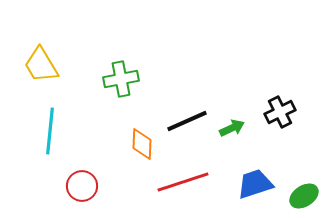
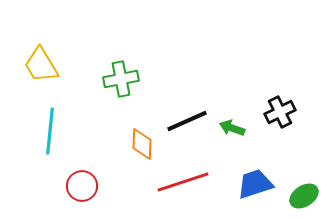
green arrow: rotated 135 degrees counterclockwise
